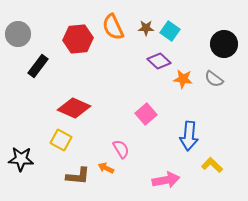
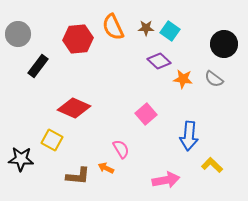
yellow square: moved 9 px left
